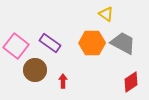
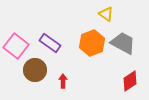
orange hexagon: rotated 20 degrees counterclockwise
red diamond: moved 1 px left, 1 px up
